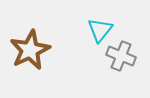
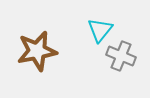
brown star: moved 7 px right, 1 px down; rotated 15 degrees clockwise
